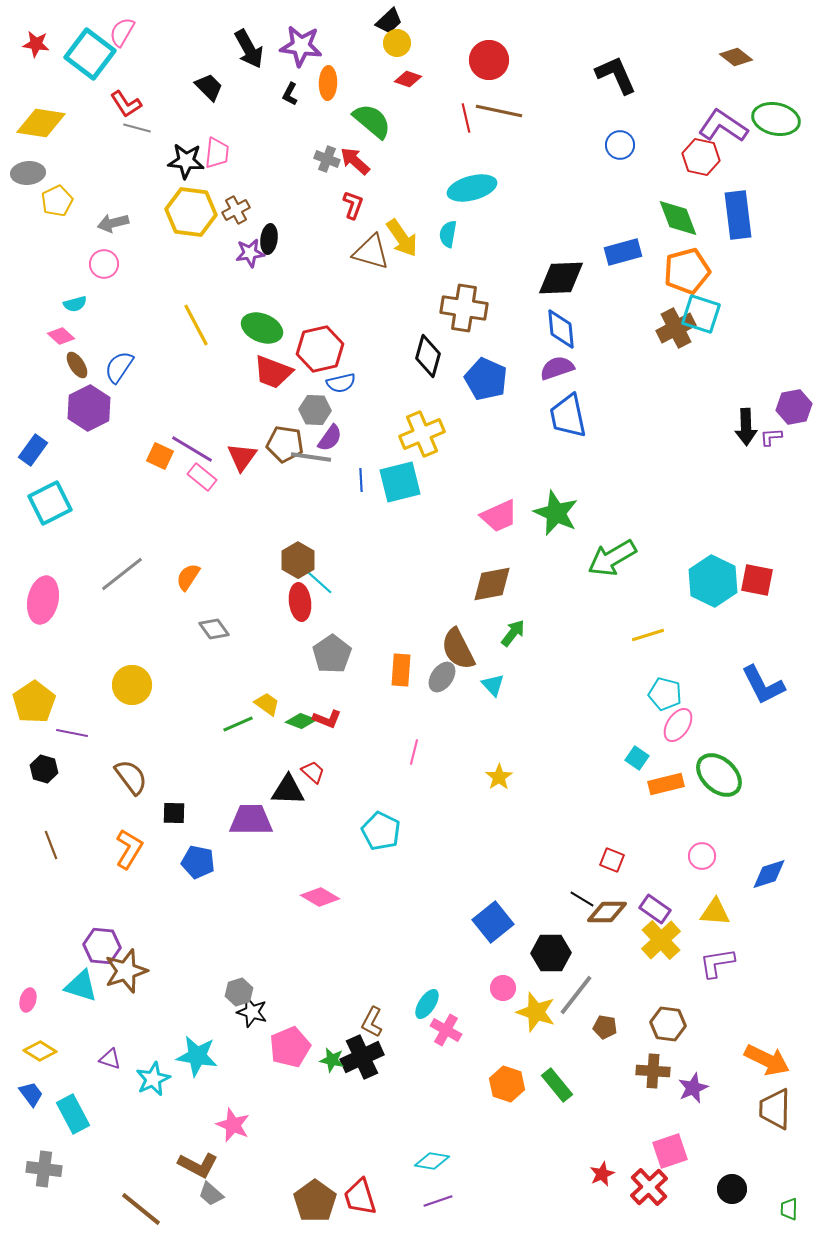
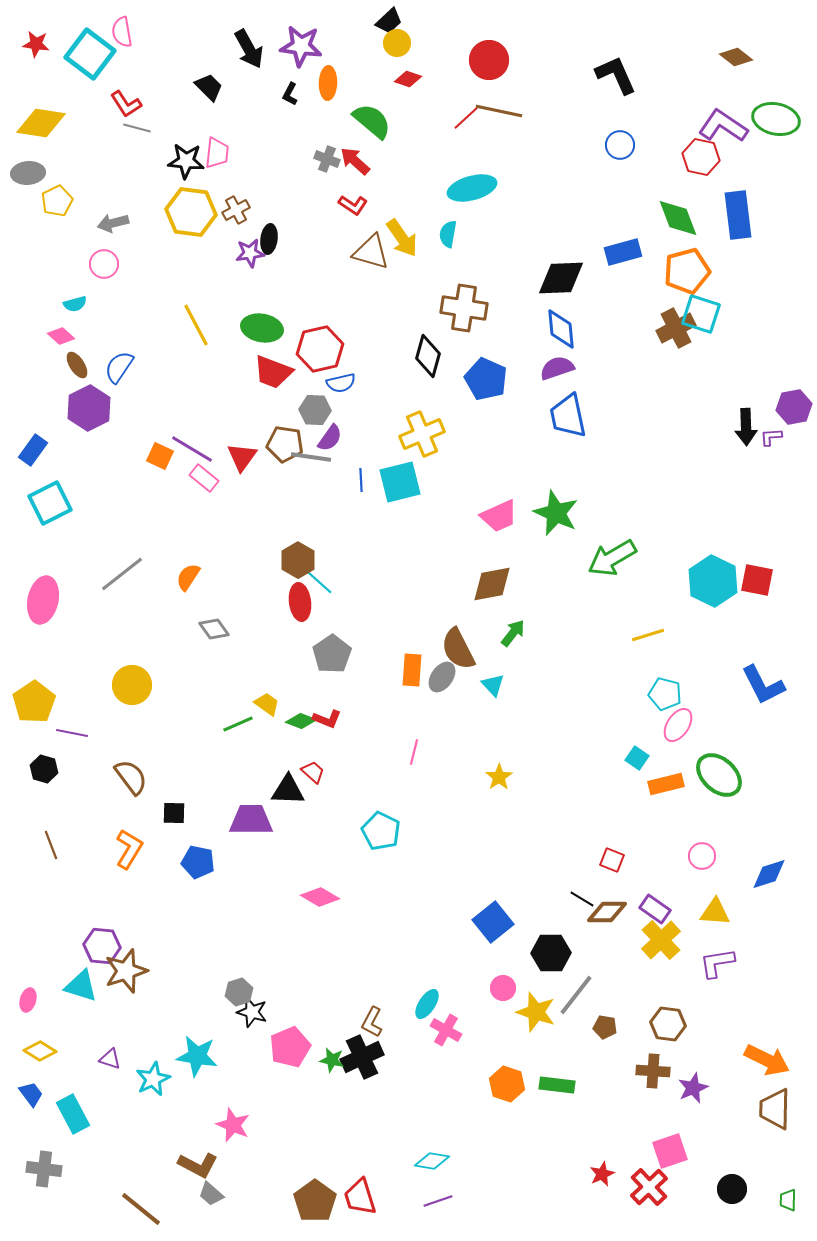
pink semicircle at (122, 32): rotated 40 degrees counterclockwise
red line at (466, 118): rotated 60 degrees clockwise
red L-shape at (353, 205): rotated 104 degrees clockwise
green ellipse at (262, 328): rotated 12 degrees counterclockwise
pink rectangle at (202, 477): moved 2 px right, 1 px down
orange rectangle at (401, 670): moved 11 px right
green rectangle at (557, 1085): rotated 44 degrees counterclockwise
green trapezoid at (789, 1209): moved 1 px left, 9 px up
